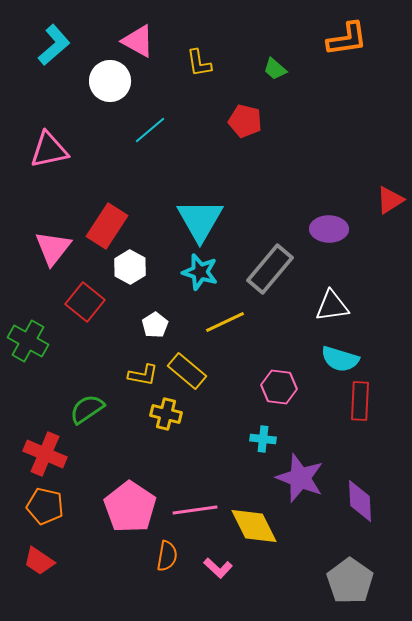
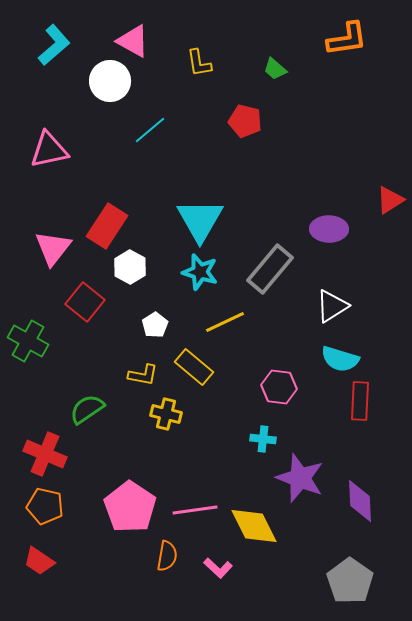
pink triangle at (138, 41): moved 5 px left
white triangle at (332, 306): rotated 24 degrees counterclockwise
yellow rectangle at (187, 371): moved 7 px right, 4 px up
